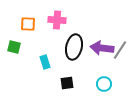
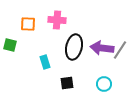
green square: moved 4 px left, 2 px up
